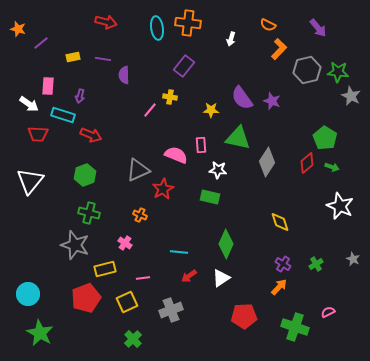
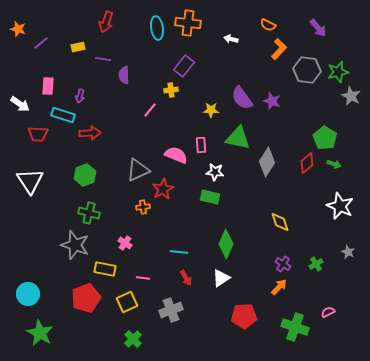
red arrow at (106, 22): rotated 95 degrees clockwise
white arrow at (231, 39): rotated 88 degrees clockwise
yellow rectangle at (73, 57): moved 5 px right, 10 px up
gray hexagon at (307, 70): rotated 20 degrees clockwise
green star at (338, 72): rotated 20 degrees counterclockwise
yellow cross at (170, 97): moved 1 px right, 7 px up; rotated 16 degrees counterclockwise
white arrow at (29, 104): moved 9 px left
red arrow at (91, 135): moved 1 px left, 2 px up; rotated 25 degrees counterclockwise
green arrow at (332, 167): moved 2 px right, 3 px up
white star at (218, 170): moved 3 px left, 2 px down
white triangle at (30, 181): rotated 12 degrees counterclockwise
orange cross at (140, 215): moved 3 px right, 8 px up; rotated 32 degrees counterclockwise
gray star at (353, 259): moved 5 px left, 7 px up
yellow rectangle at (105, 269): rotated 25 degrees clockwise
red arrow at (189, 276): moved 3 px left, 2 px down; rotated 84 degrees counterclockwise
pink line at (143, 278): rotated 16 degrees clockwise
